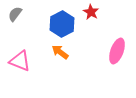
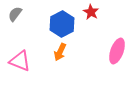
orange arrow: rotated 102 degrees counterclockwise
